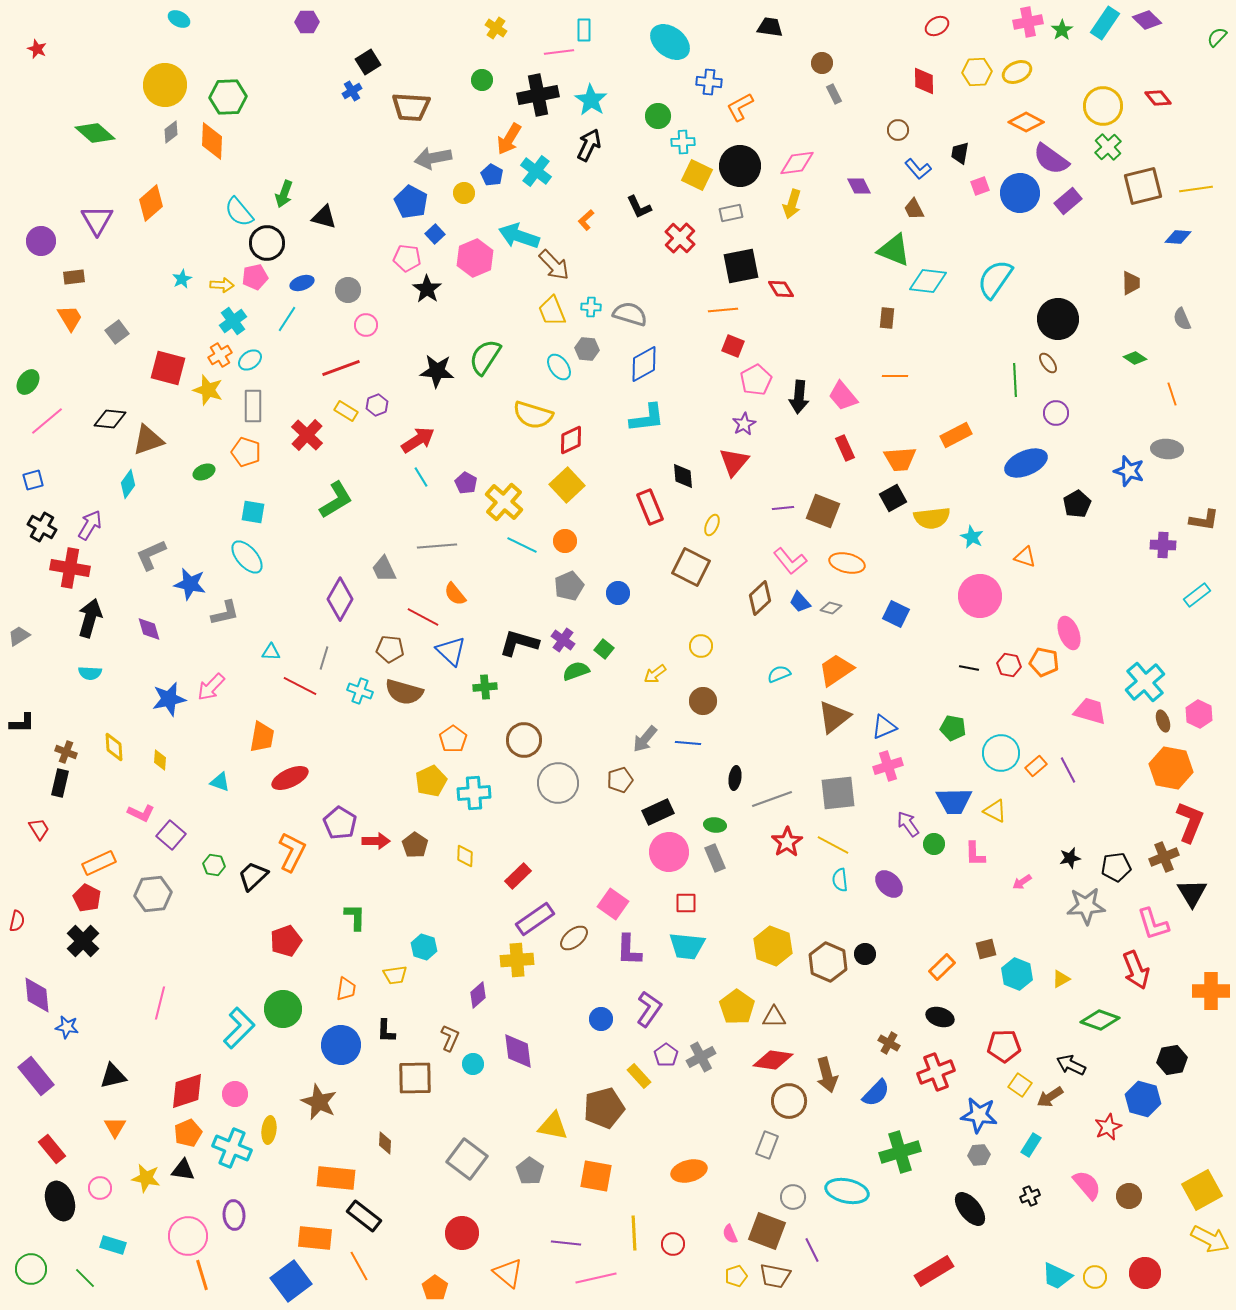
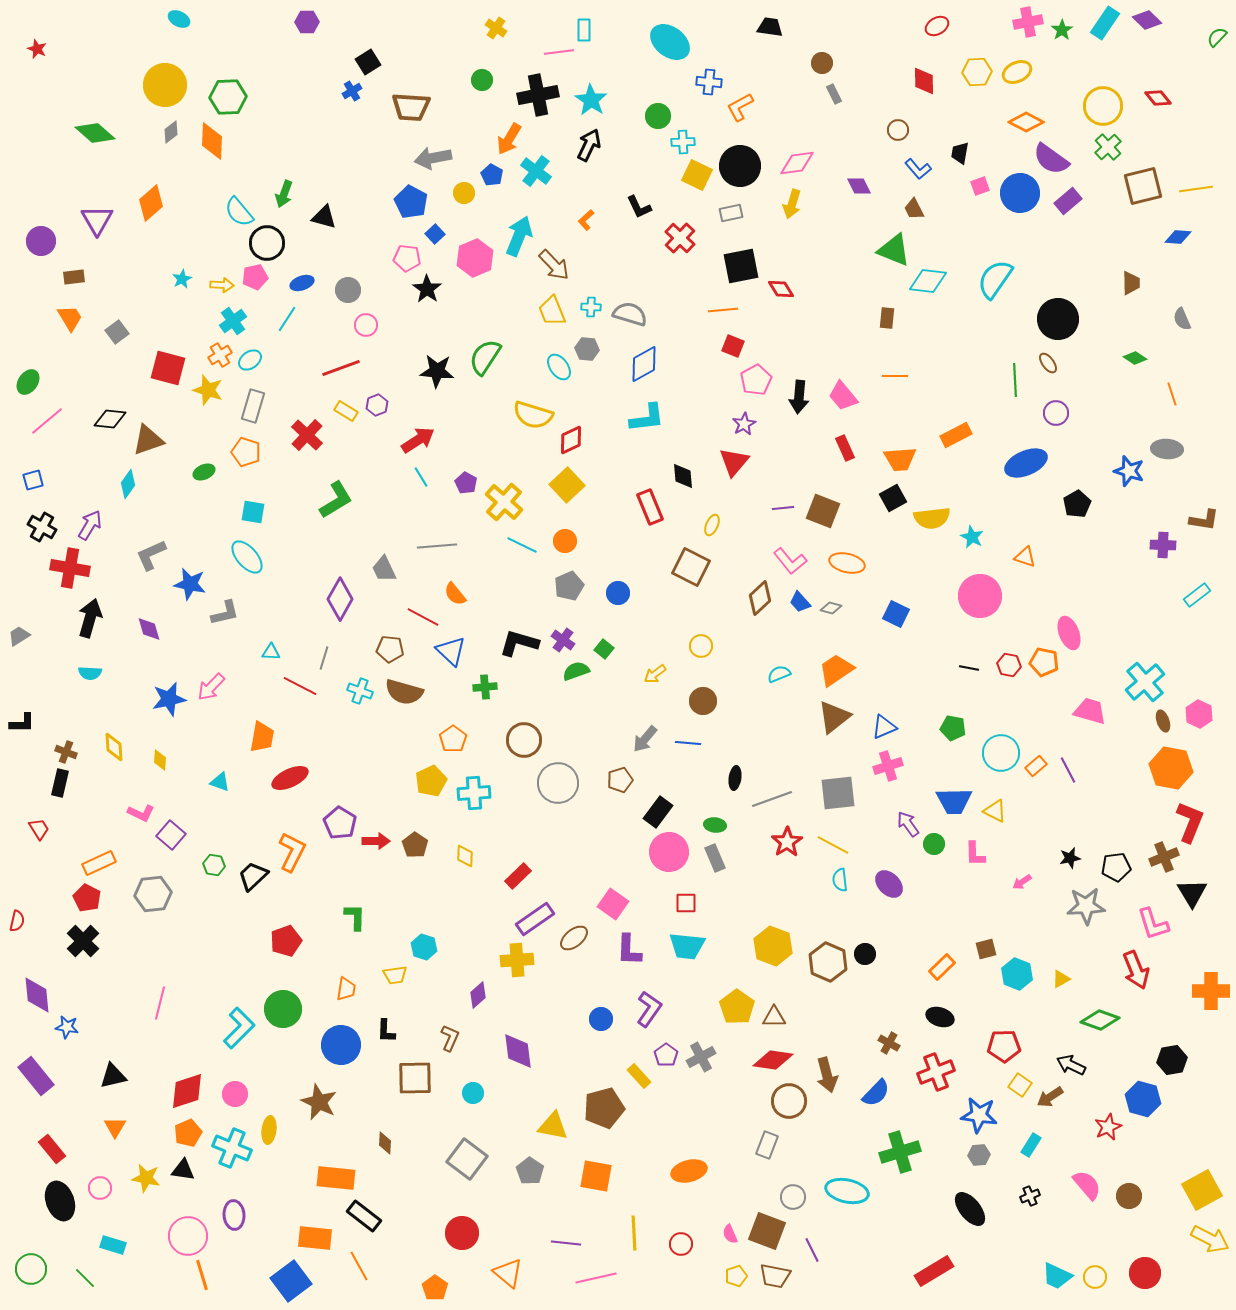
cyan arrow at (519, 236): rotated 93 degrees clockwise
gray rectangle at (253, 406): rotated 16 degrees clockwise
black rectangle at (658, 812): rotated 28 degrees counterclockwise
cyan circle at (473, 1064): moved 29 px down
red circle at (673, 1244): moved 8 px right
